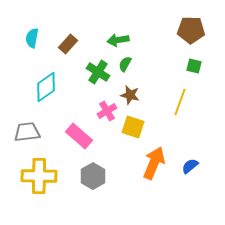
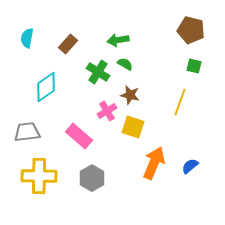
brown pentagon: rotated 12 degrees clockwise
cyan semicircle: moved 5 px left
green semicircle: rotated 91 degrees clockwise
gray hexagon: moved 1 px left, 2 px down
